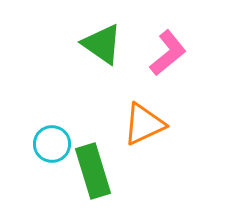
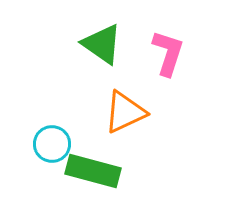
pink L-shape: rotated 33 degrees counterclockwise
orange triangle: moved 19 px left, 12 px up
green rectangle: rotated 58 degrees counterclockwise
